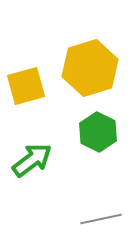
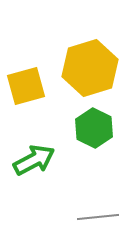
green hexagon: moved 4 px left, 4 px up
green arrow: moved 2 px right; rotated 9 degrees clockwise
gray line: moved 3 px left, 2 px up; rotated 6 degrees clockwise
